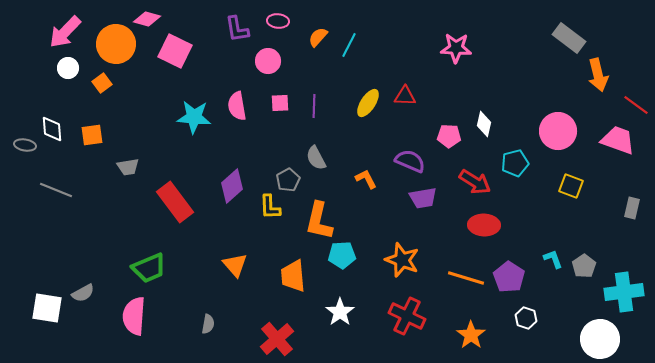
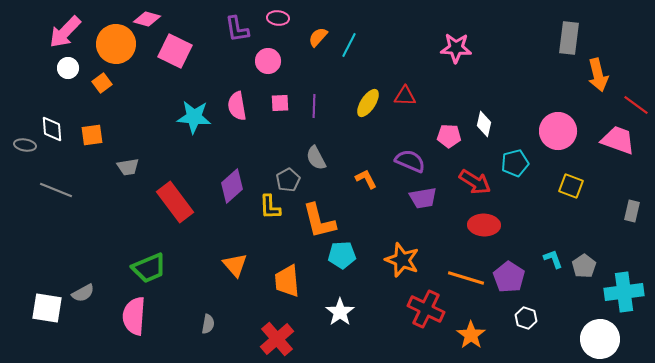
pink ellipse at (278, 21): moved 3 px up
gray rectangle at (569, 38): rotated 60 degrees clockwise
gray rectangle at (632, 208): moved 3 px down
orange L-shape at (319, 221): rotated 27 degrees counterclockwise
orange trapezoid at (293, 276): moved 6 px left, 5 px down
red cross at (407, 316): moved 19 px right, 7 px up
